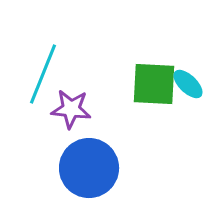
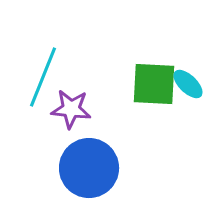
cyan line: moved 3 px down
